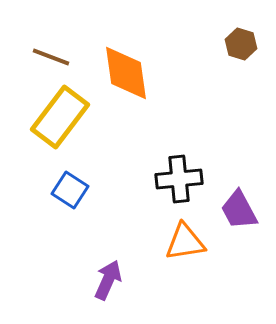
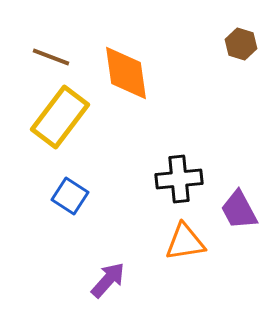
blue square: moved 6 px down
purple arrow: rotated 18 degrees clockwise
